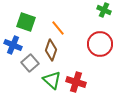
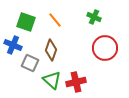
green cross: moved 10 px left, 7 px down
orange line: moved 3 px left, 8 px up
red circle: moved 5 px right, 4 px down
gray square: rotated 24 degrees counterclockwise
red cross: rotated 30 degrees counterclockwise
